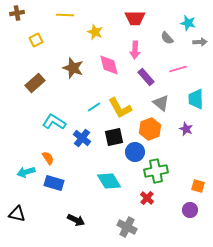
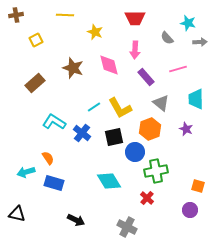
brown cross: moved 1 px left, 2 px down
blue cross: moved 5 px up
